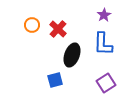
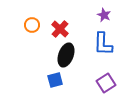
purple star: rotated 16 degrees counterclockwise
red cross: moved 2 px right
black ellipse: moved 6 px left
